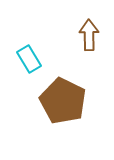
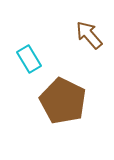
brown arrow: rotated 40 degrees counterclockwise
